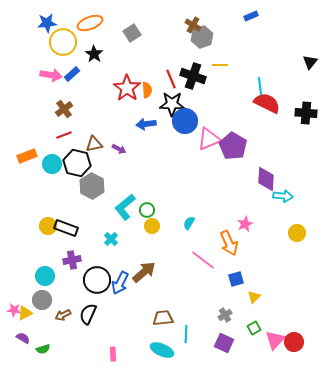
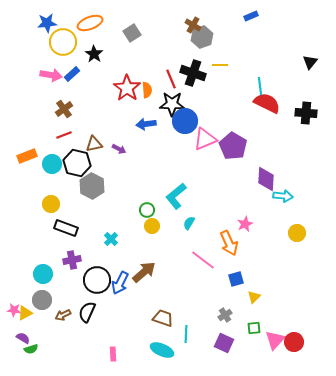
black cross at (193, 76): moved 3 px up
pink triangle at (209, 139): moved 4 px left
cyan L-shape at (125, 207): moved 51 px right, 11 px up
yellow circle at (48, 226): moved 3 px right, 22 px up
cyan circle at (45, 276): moved 2 px left, 2 px up
black semicircle at (88, 314): moved 1 px left, 2 px up
brown trapezoid at (163, 318): rotated 25 degrees clockwise
green square at (254, 328): rotated 24 degrees clockwise
green semicircle at (43, 349): moved 12 px left
